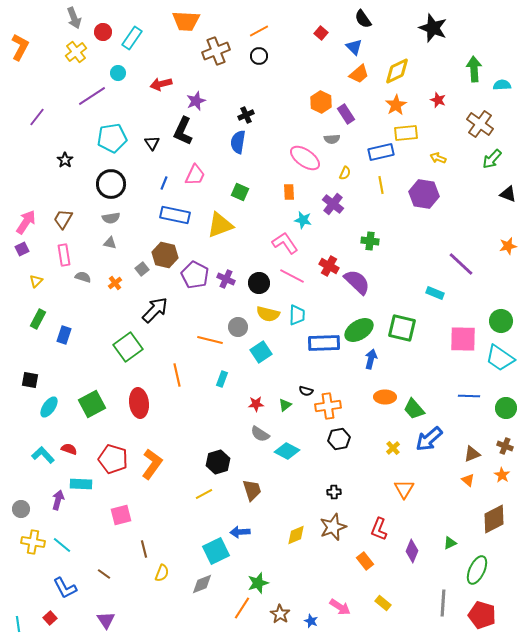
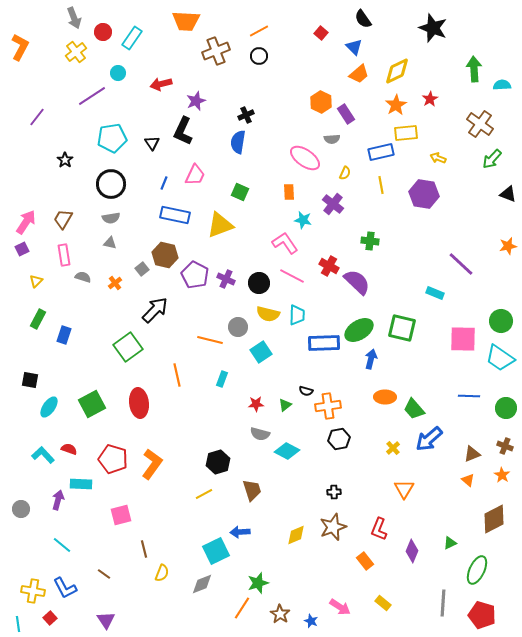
red star at (438, 100): moved 8 px left, 1 px up; rotated 21 degrees clockwise
gray semicircle at (260, 434): rotated 18 degrees counterclockwise
yellow cross at (33, 542): moved 49 px down
